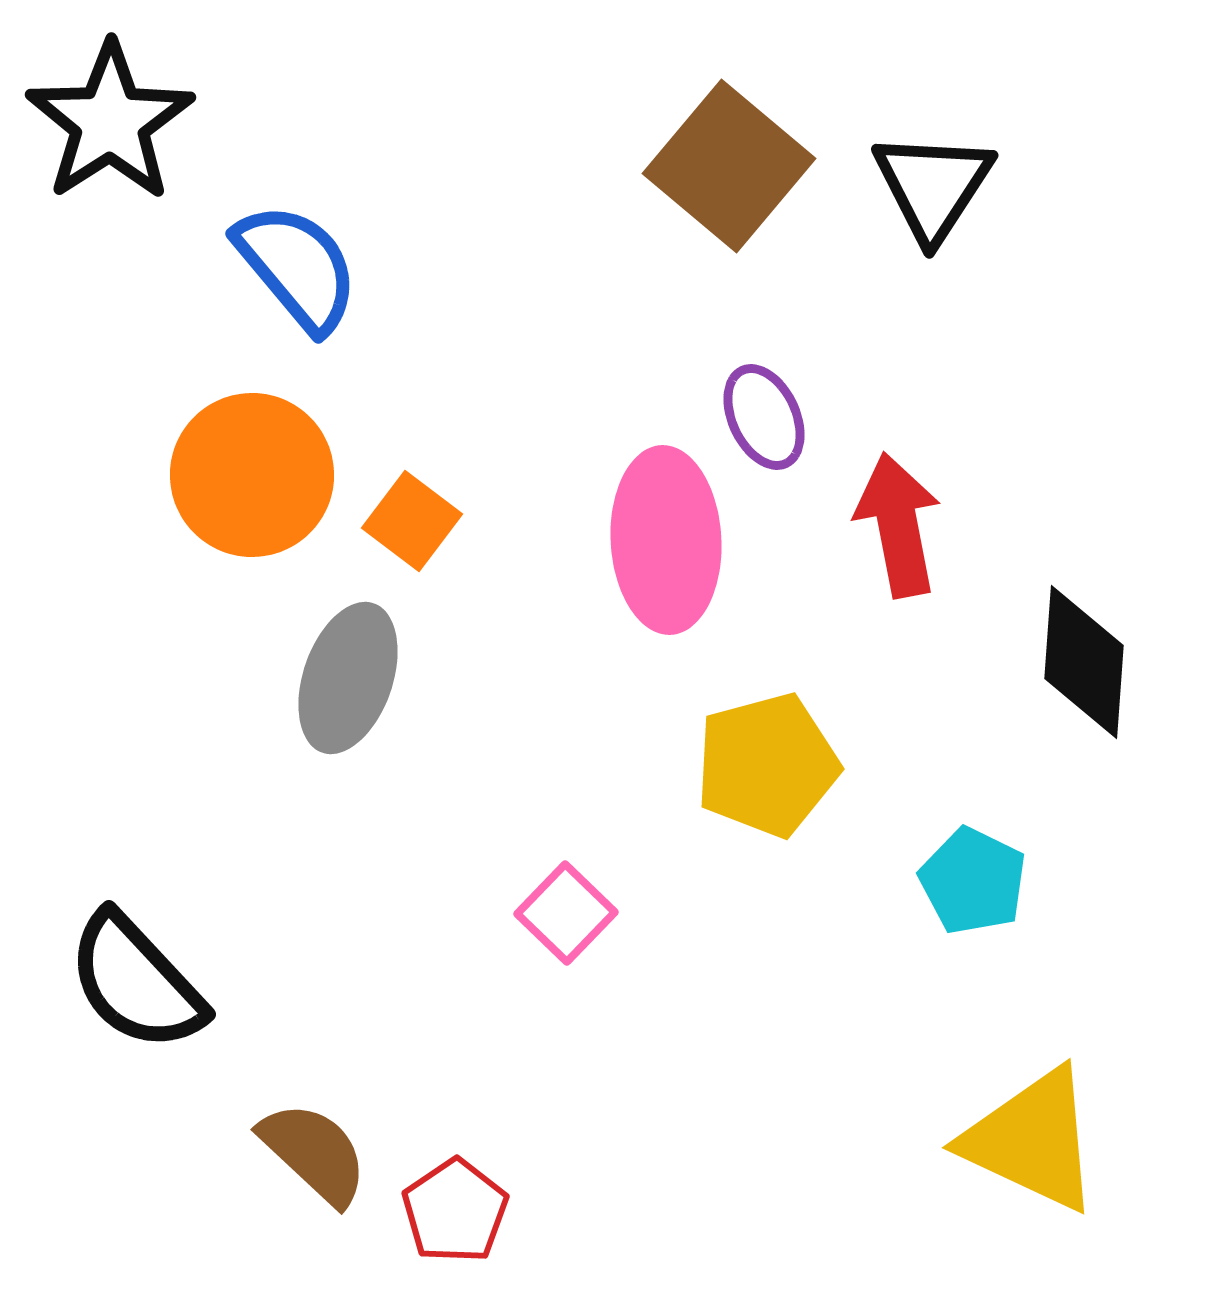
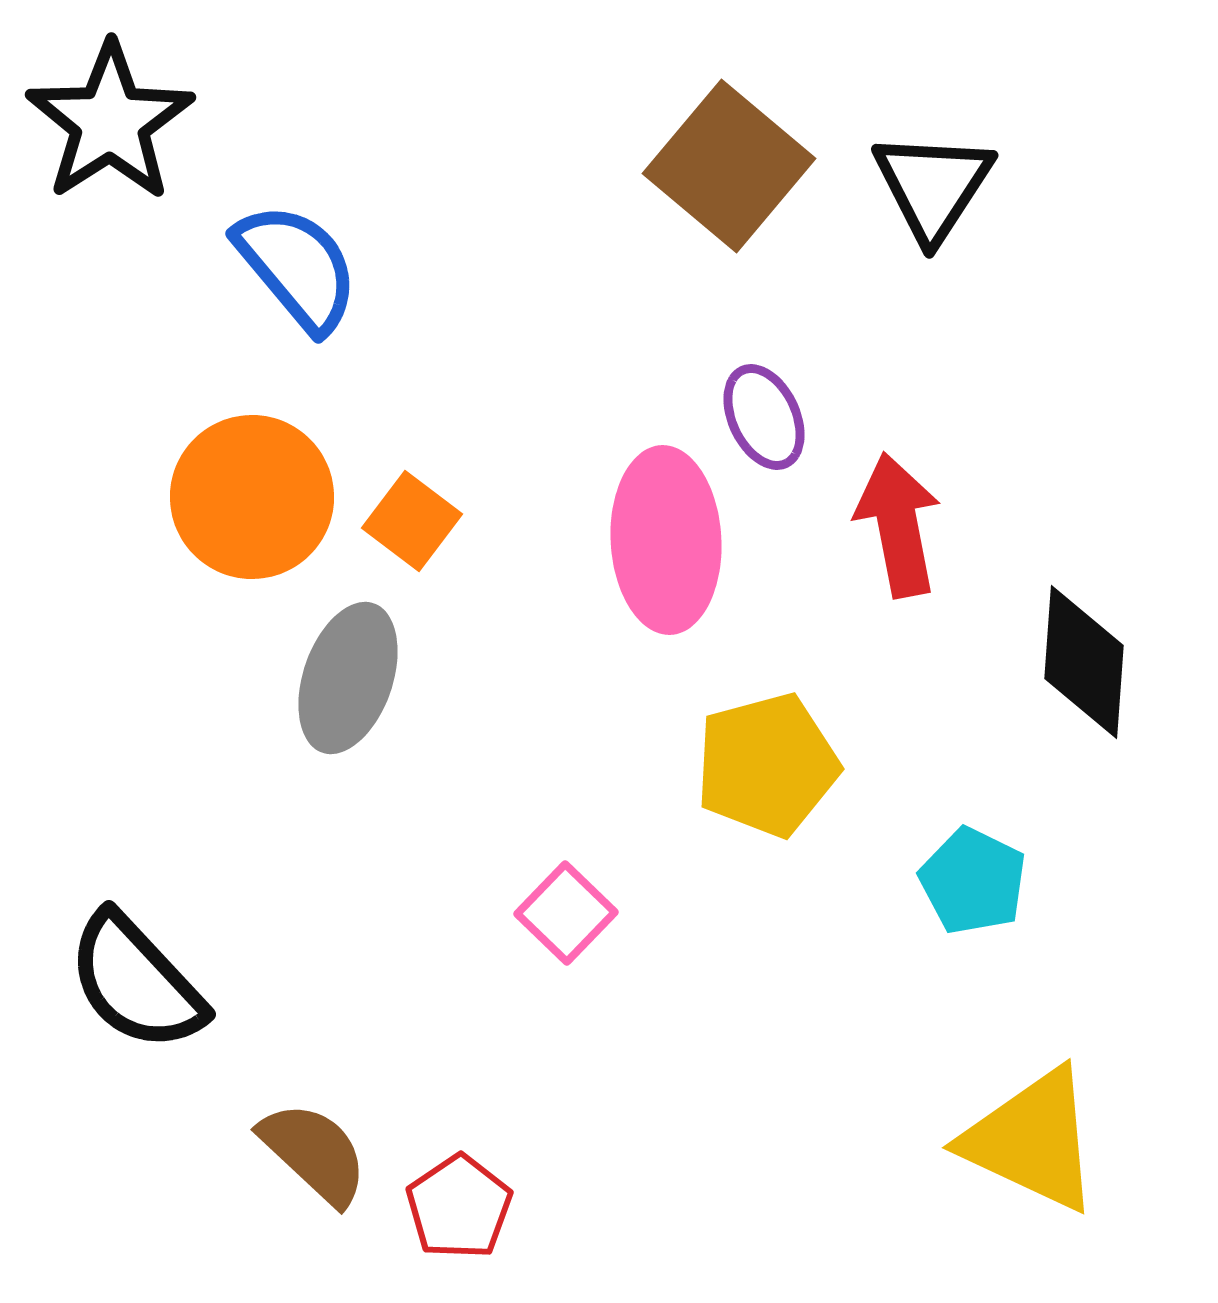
orange circle: moved 22 px down
red pentagon: moved 4 px right, 4 px up
